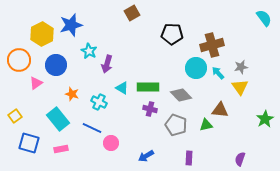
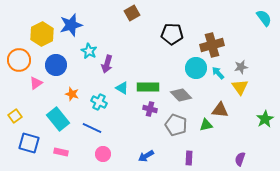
pink circle: moved 8 px left, 11 px down
pink rectangle: moved 3 px down; rotated 24 degrees clockwise
